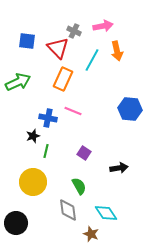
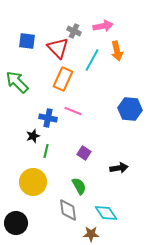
green arrow: moved 1 px left; rotated 110 degrees counterclockwise
brown star: rotated 21 degrees counterclockwise
